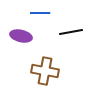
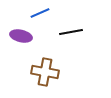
blue line: rotated 24 degrees counterclockwise
brown cross: moved 1 px down
